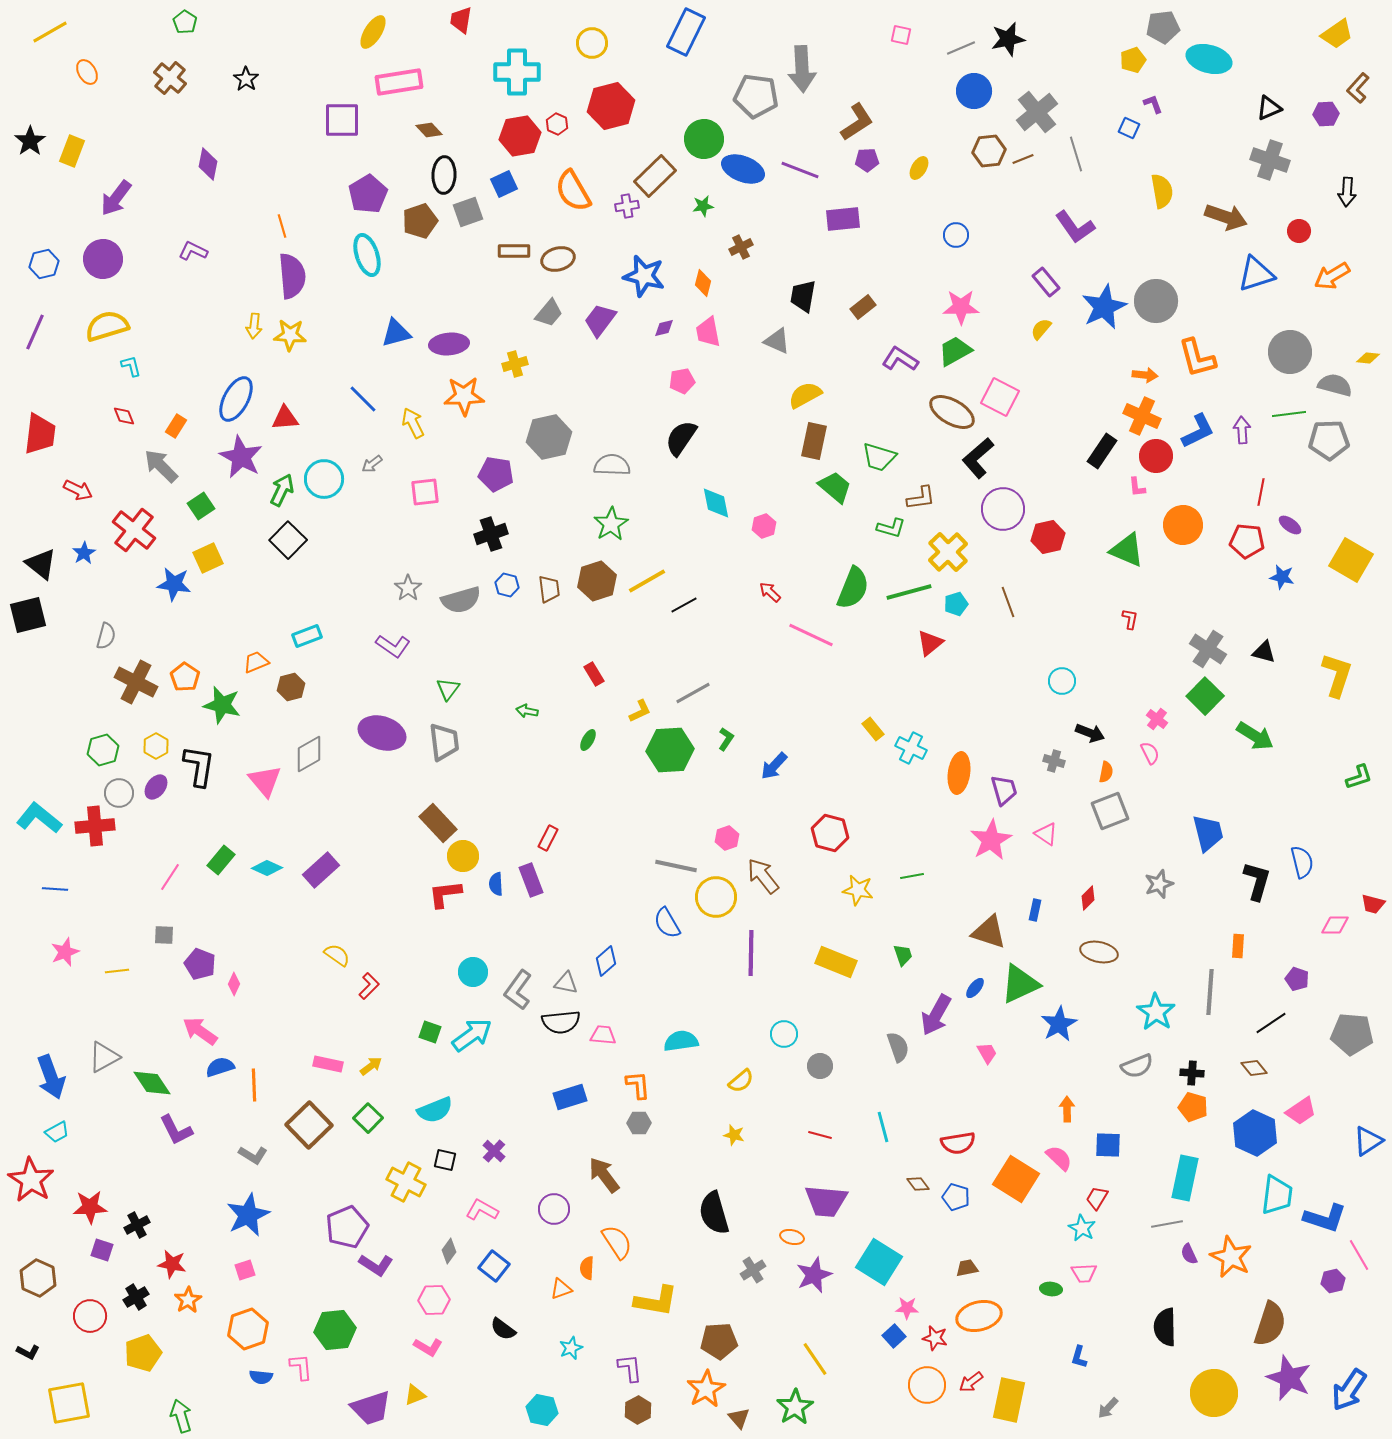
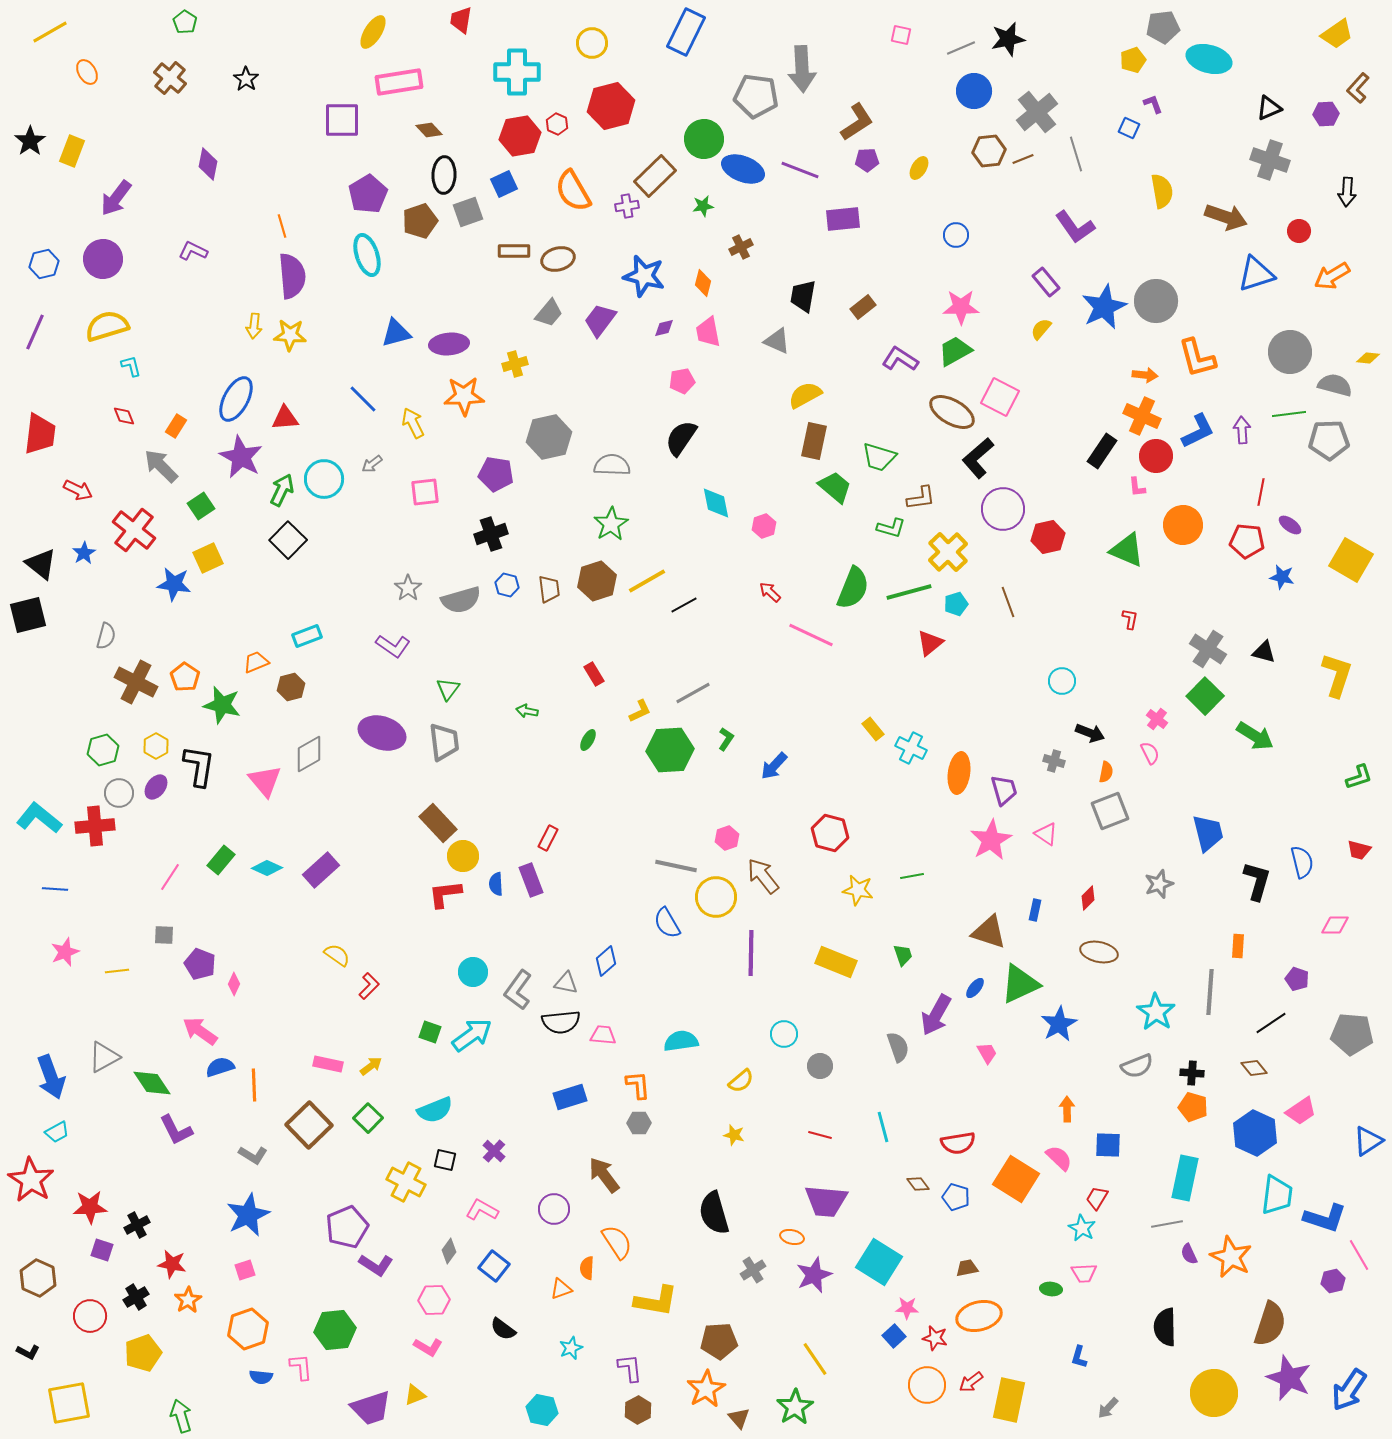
red trapezoid at (1373, 904): moved 14 px left, 54 px up
